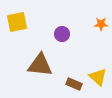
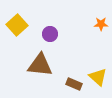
yellow square: moved 3 px down; rotated 30 degrees counterclockwise
purple circle: moved 12 px left
